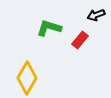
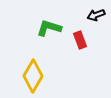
red rectangle: rotated 60 degrees counterclockwise
yellow diamond: moved 6 px right, 2 px up
